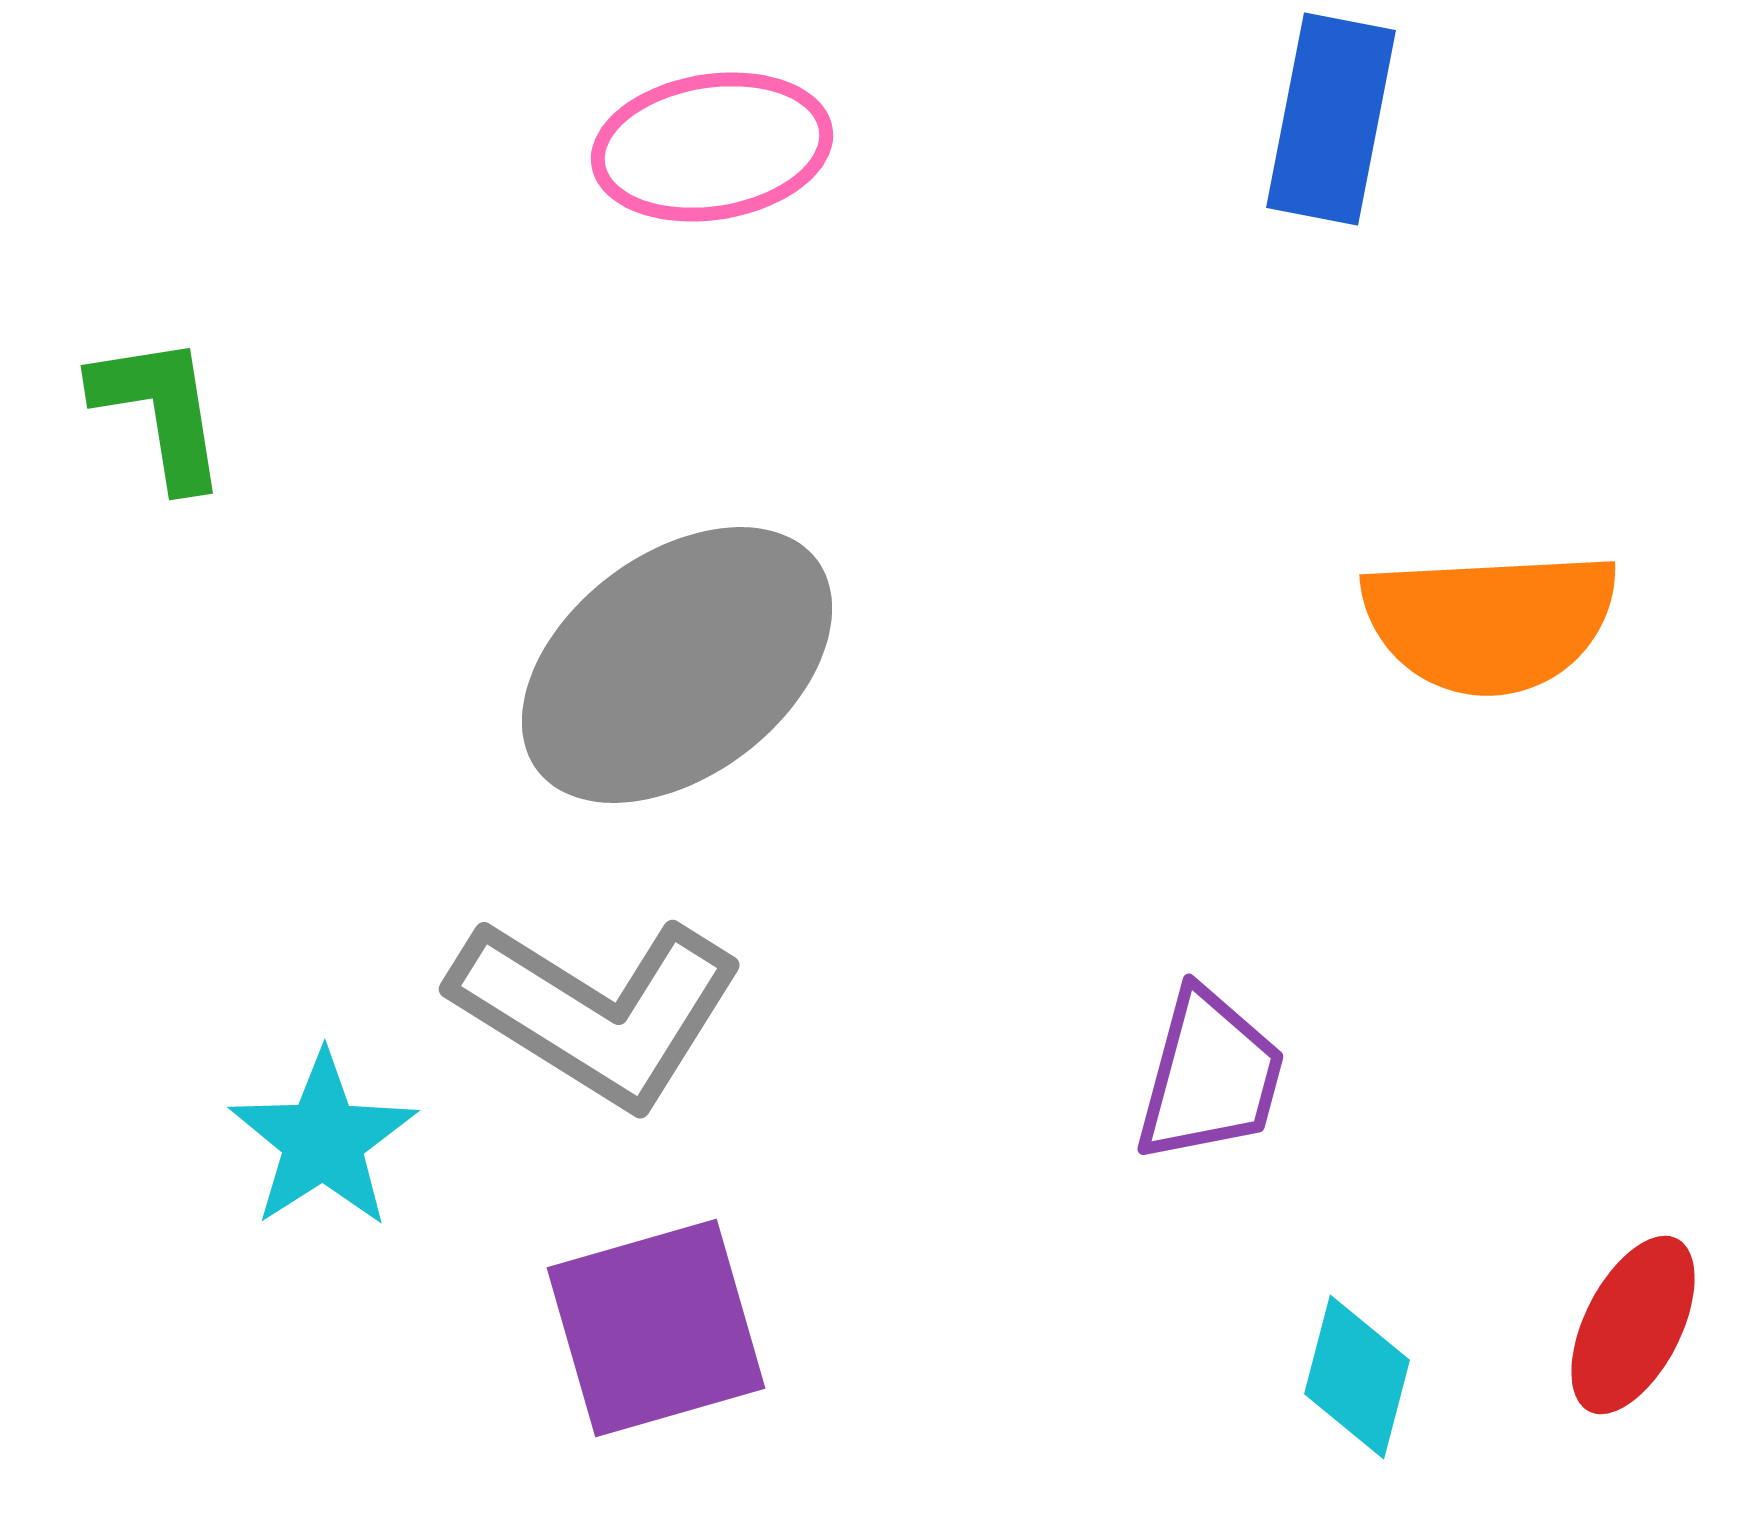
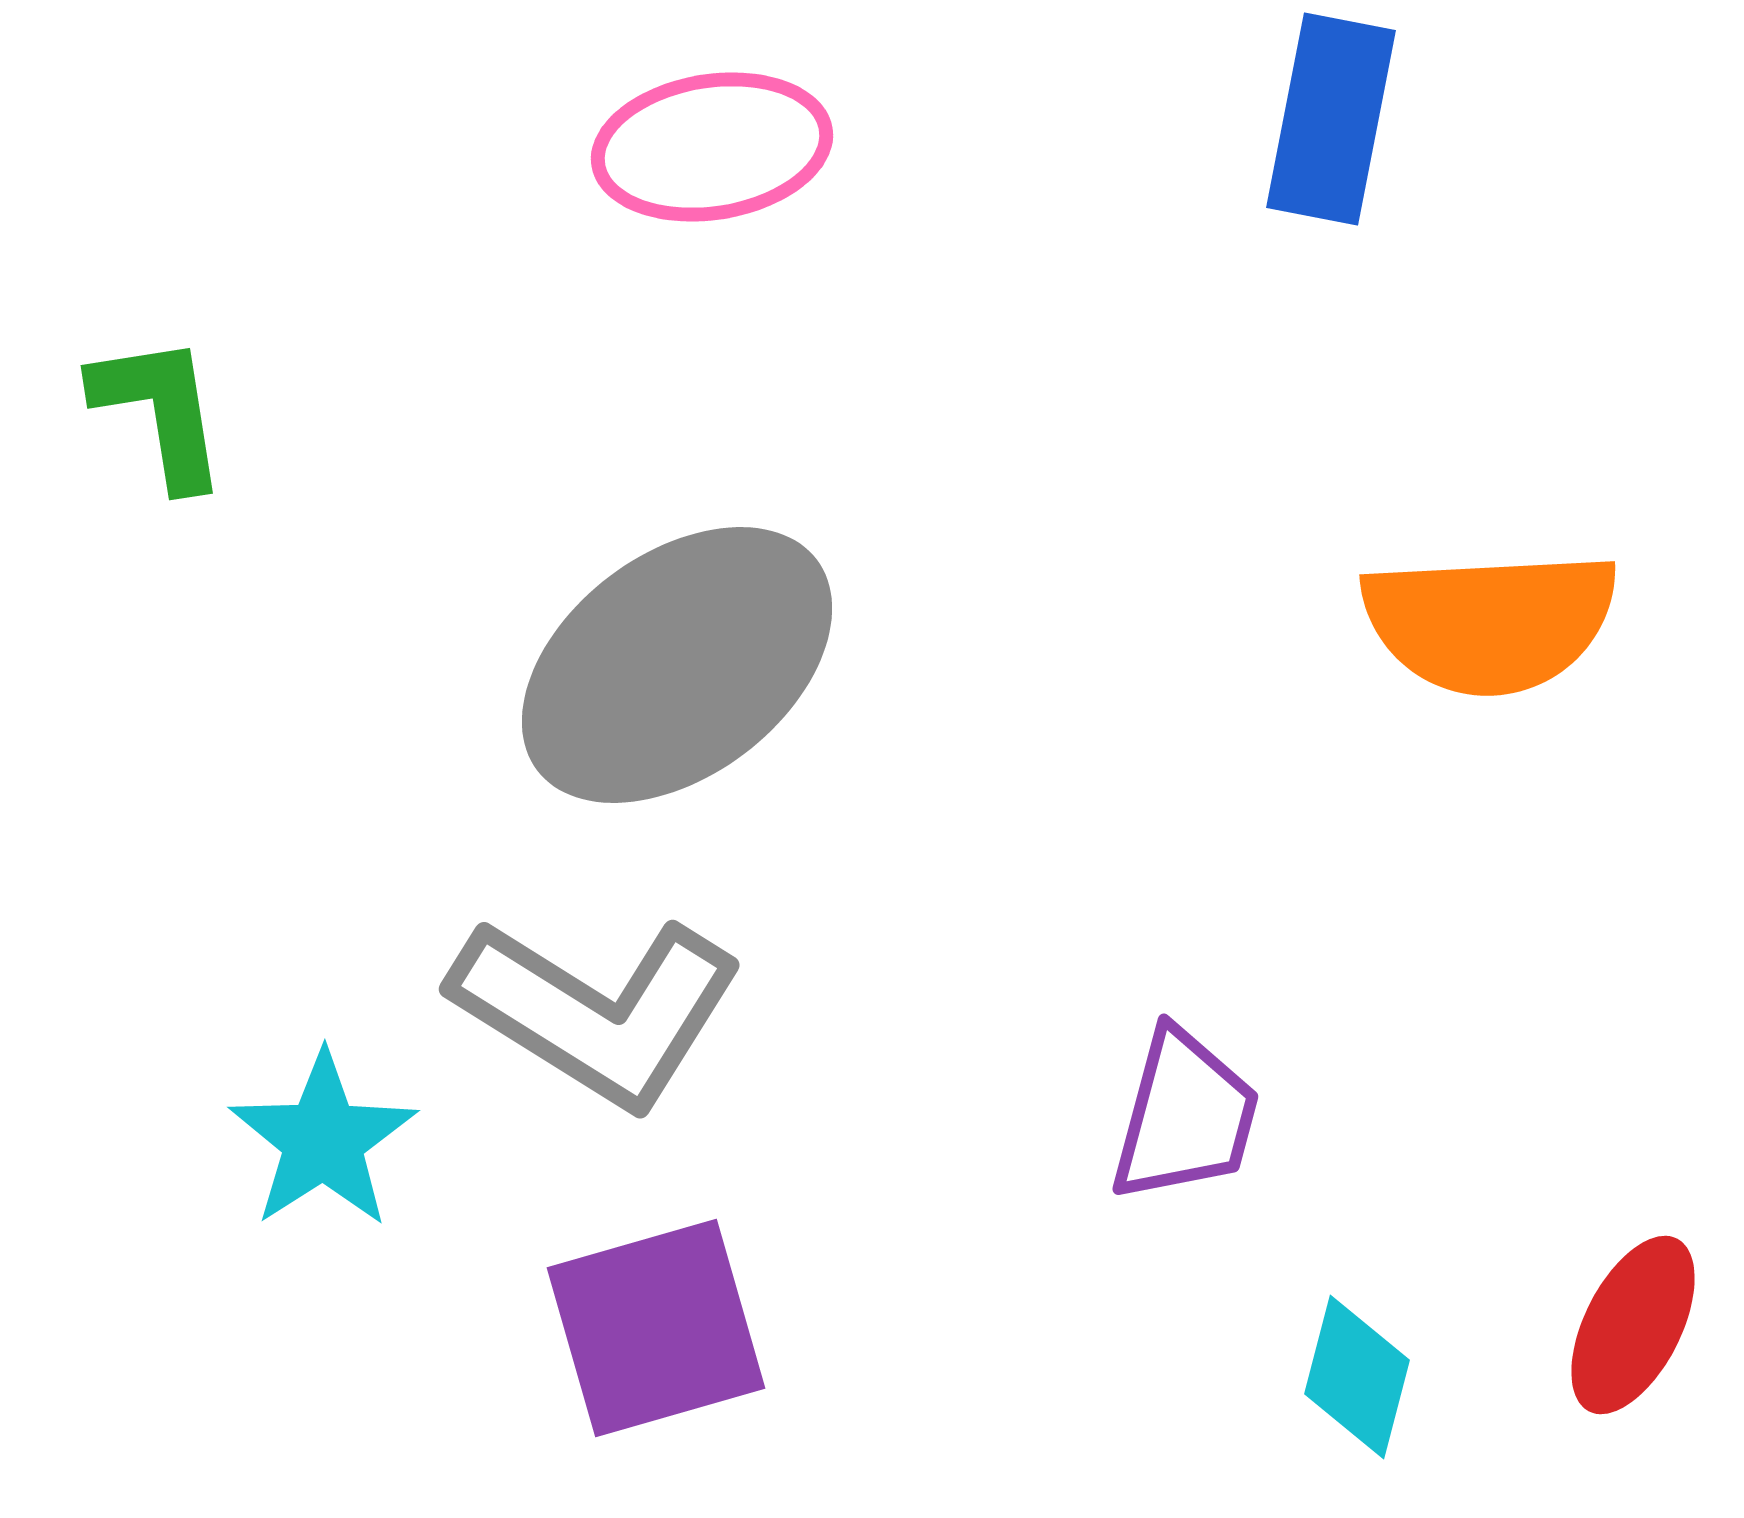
purple trapezoid: moved 25 px left, 40 px down
